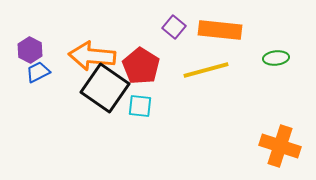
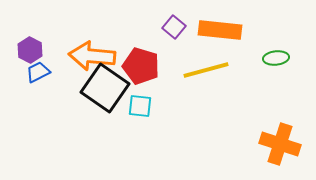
red pentagon: rotated 15 degrees counterclockwise
orange cross: moved 2 px up
